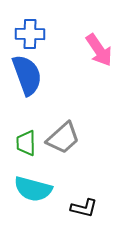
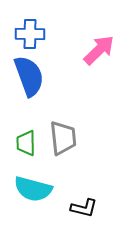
pink arrow: rotated 100 degrees counterclockwise
blue semicircle: moved 2 px right, 1 px down
gray trapezoid: rotated 54 degrees counterclockwise
